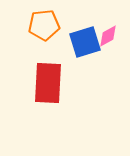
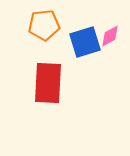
pink diamond: moved 2 px right
